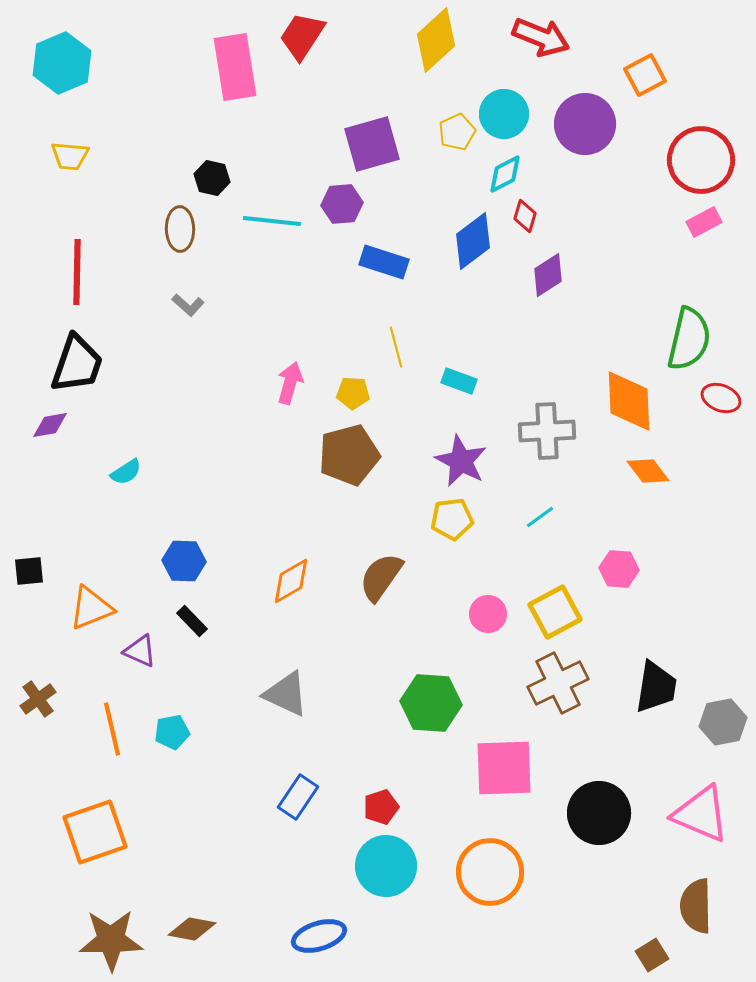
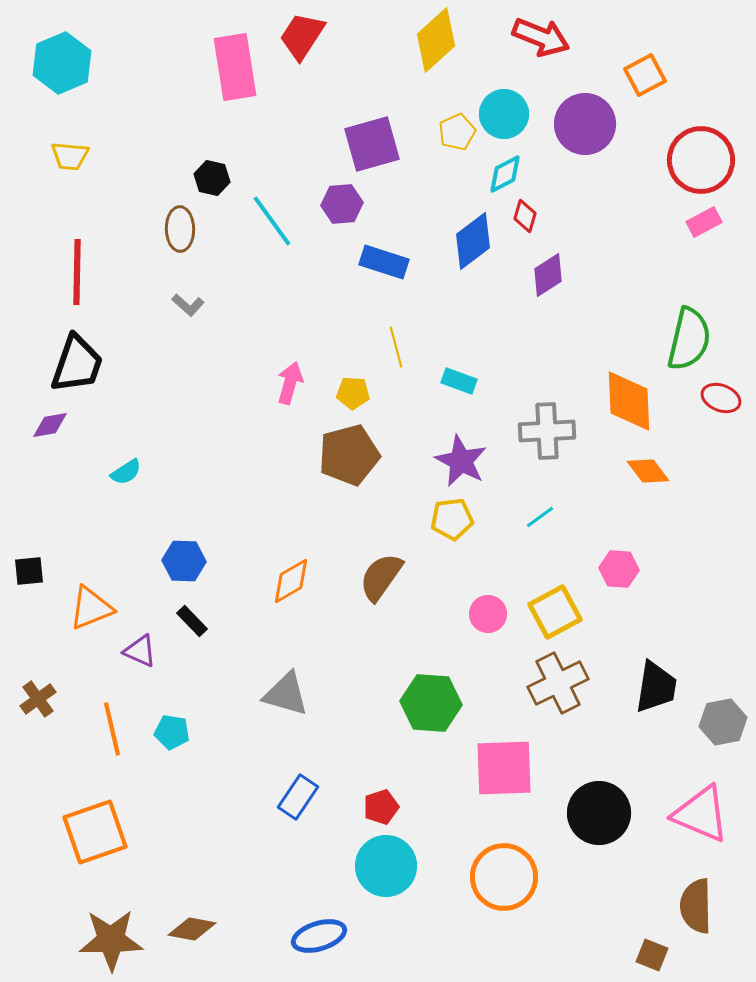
cyan line at (272, 221): rotated 48 degrees clockwise
gray triangle at (286, 694): rotated 9 degrees counterclockwise
cyan pentagon at (172, 732): rotated 20 degrees clockwise
orange circle at (490, 872): moved 14 px right, 5 px down
brown square at (652, 955): rotated 36 degrees counterclockwise
